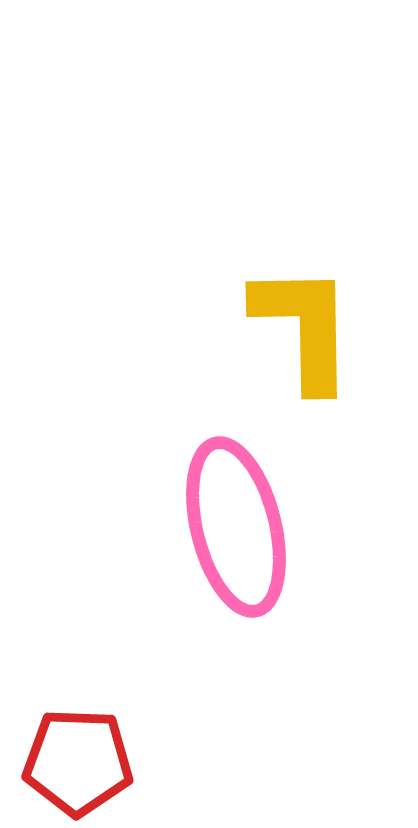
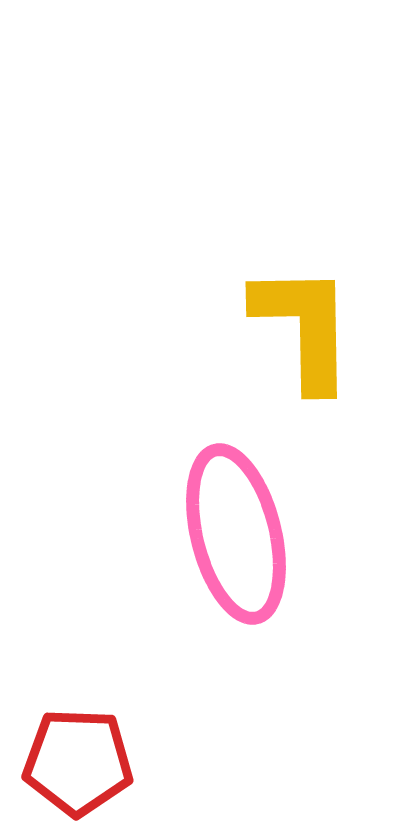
pink ellipse: moved 7 px down
